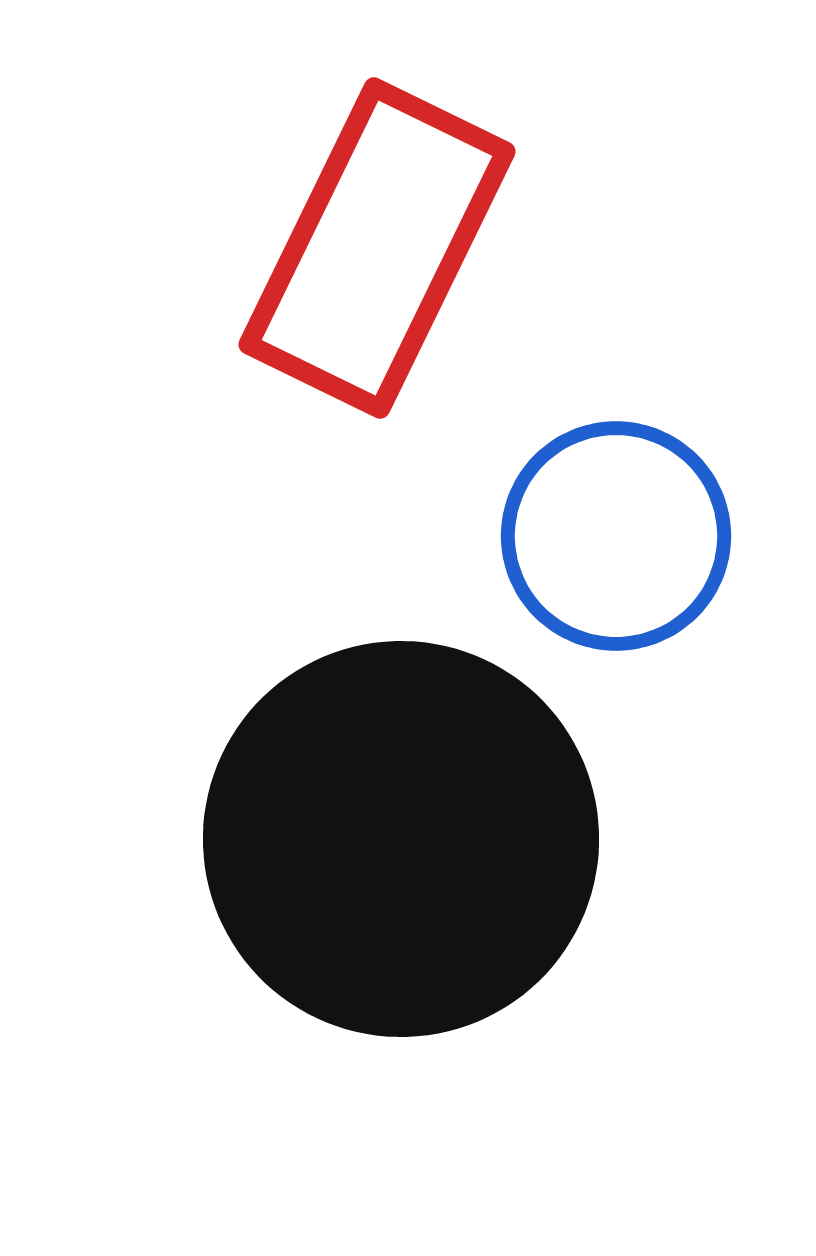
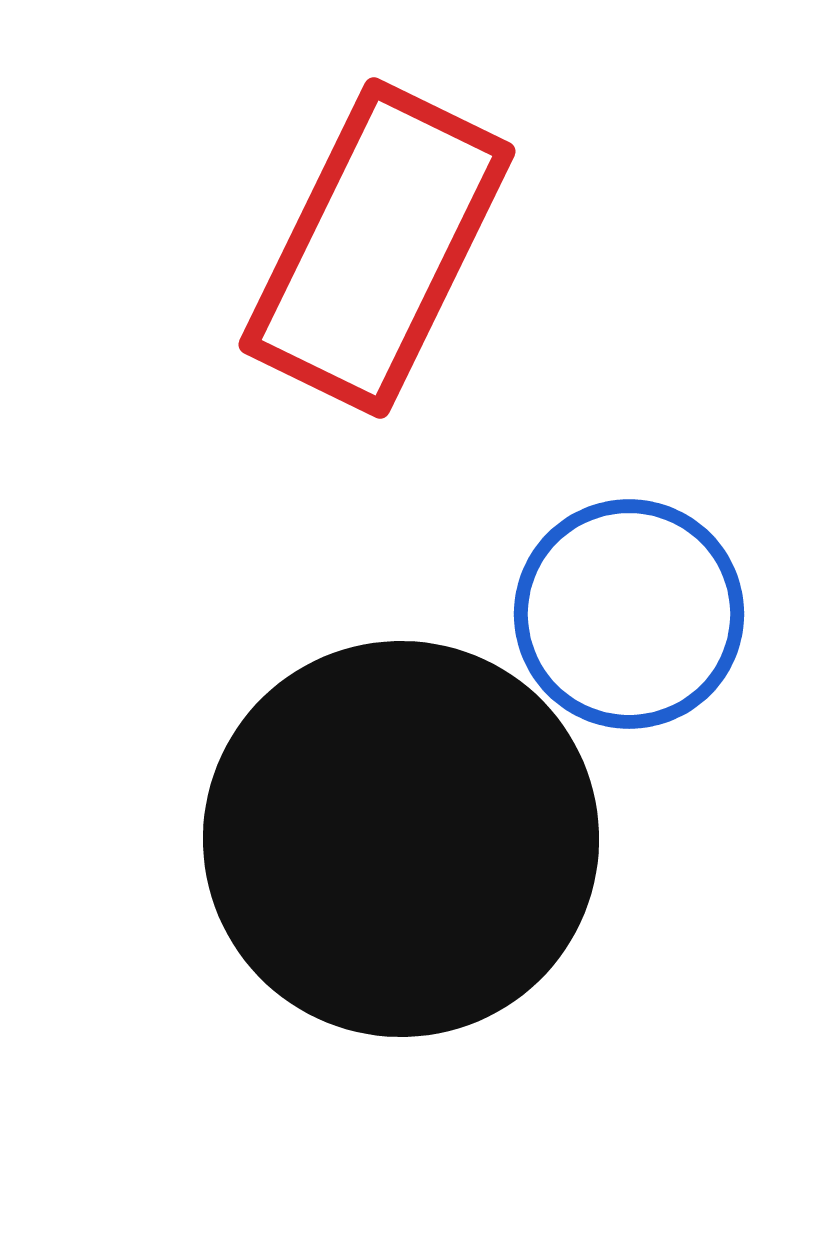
blue circle: moved 13 px right, 78 px down
